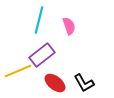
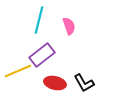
red ellipse: rotated 25 degrees counterclockwise
